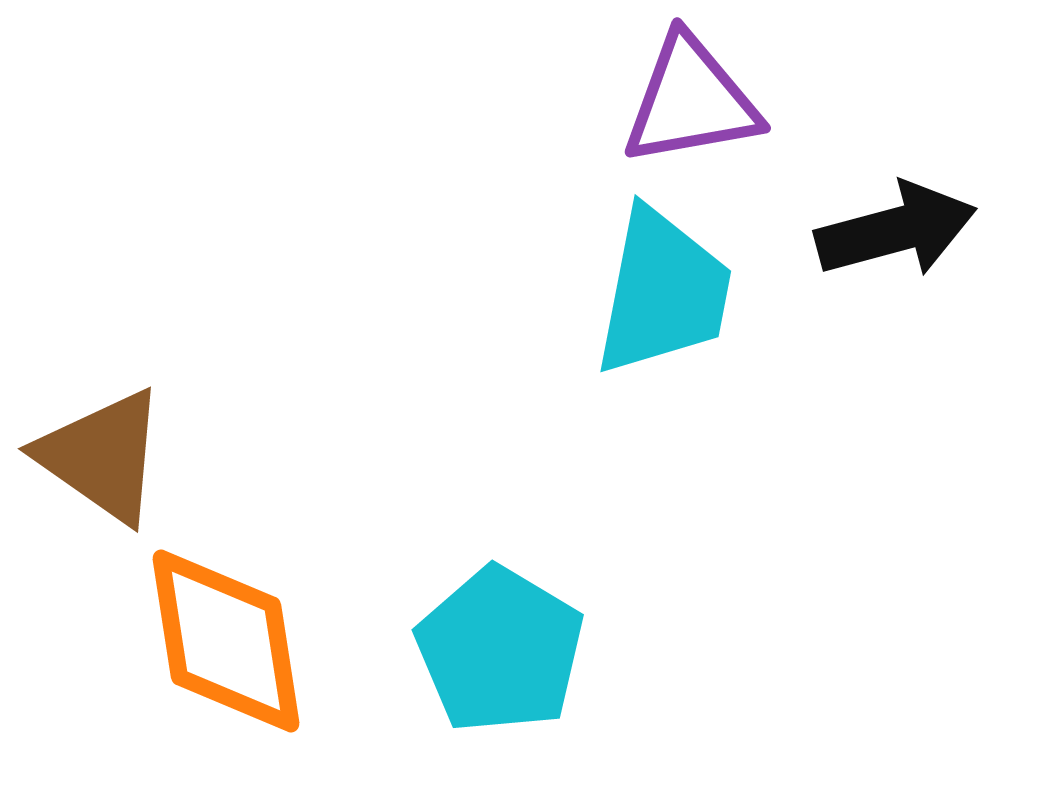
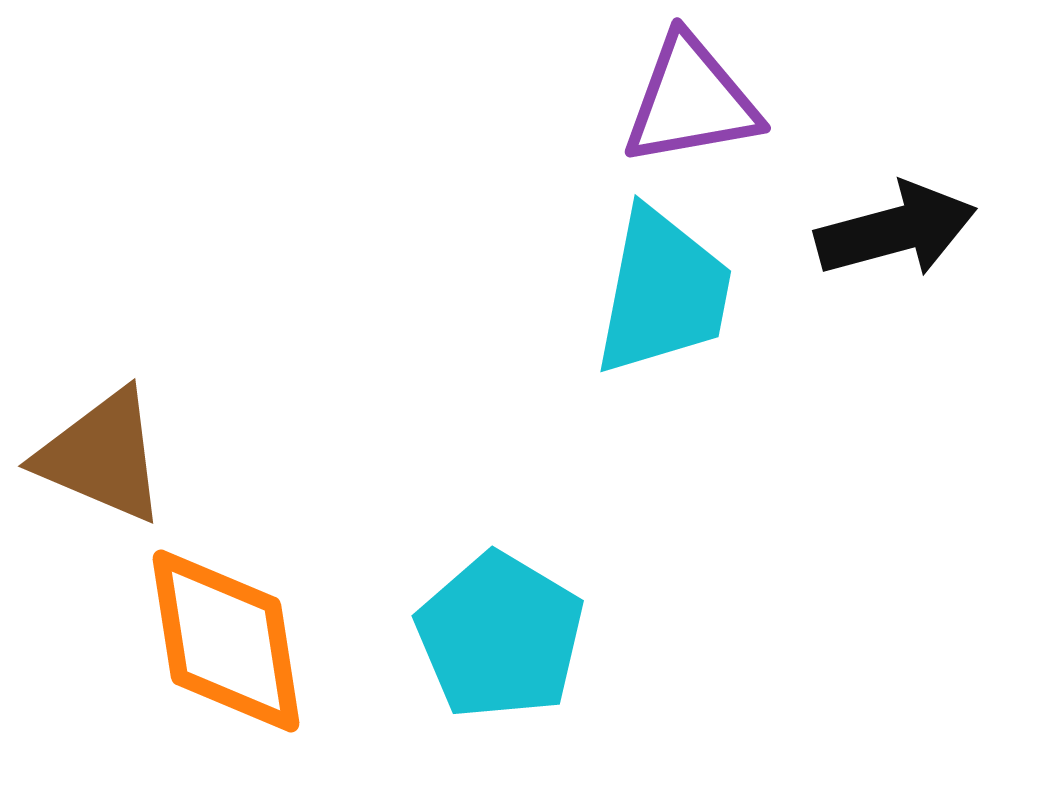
brown triangle: rotated 12 degrees counterclockwise
cyan pentagon: moved 14 px up
